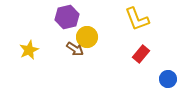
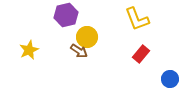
purple hexagon: moved 1 px left, 2 px up
brown arrow: moved 4 px right, 2 px down
blue circle: moved 2 px right
